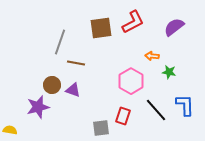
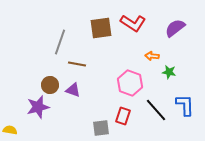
red L-shape: moved 1 px down; rotated 60 degrees clockwise
purple semicircle: moved 1 px right, 1 px down
brown line: moved 1 px right, 1 px down
pink hexagon: moved 1 px left, 2 px down; rotated 10 degrees counterclockwise
brown circle: moved 2 px left
